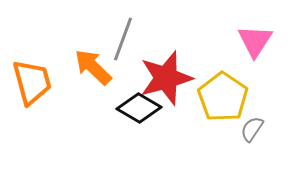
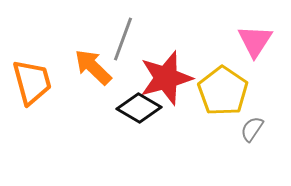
yellow pentagon: moved 6 px up
